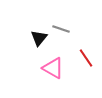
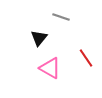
gray line: moved 12 px up
pink triangle: moved 3 px left
